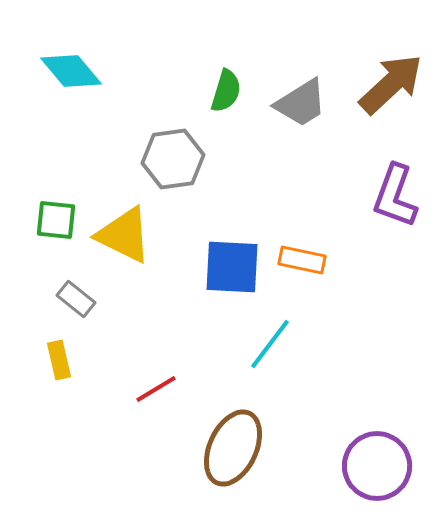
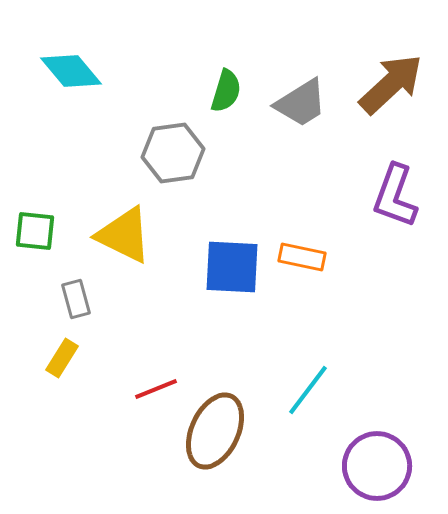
gray hexagon: moved 6 px up
green square: moved 21 px left, 11 px down
orange rectangle: moved 3 px up
gray rectangle: rotated 36 degrees clockwise
cyan line: moved 38 px right, 46 px down
yellow rectangle: moved 3 px right, 2 px up; rotated 45 degrees clockwise
red line: rotated 9 degrees clockwise
brown ellipse: moved 18 px left, 17 px up
